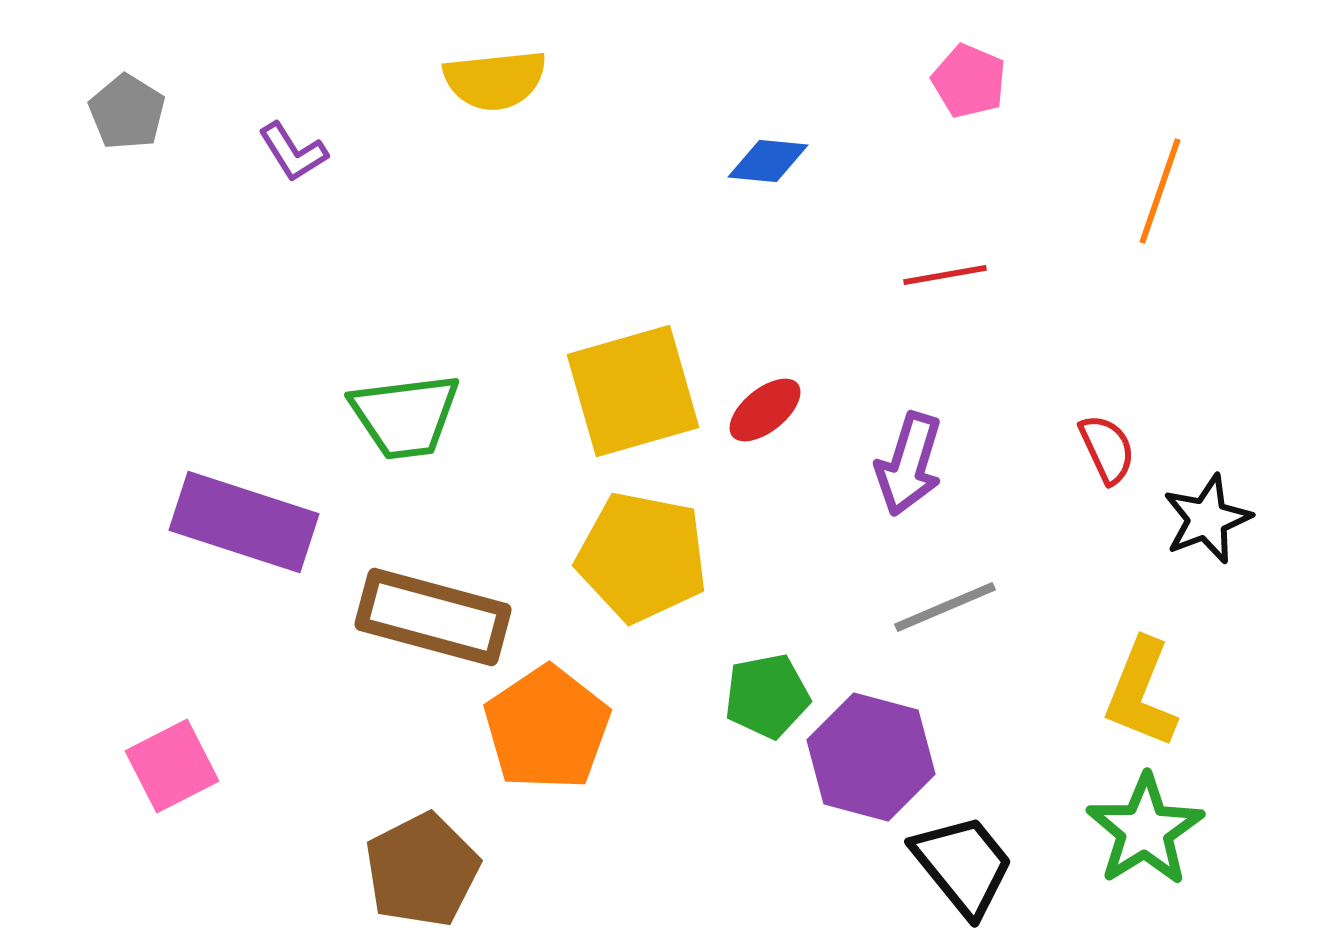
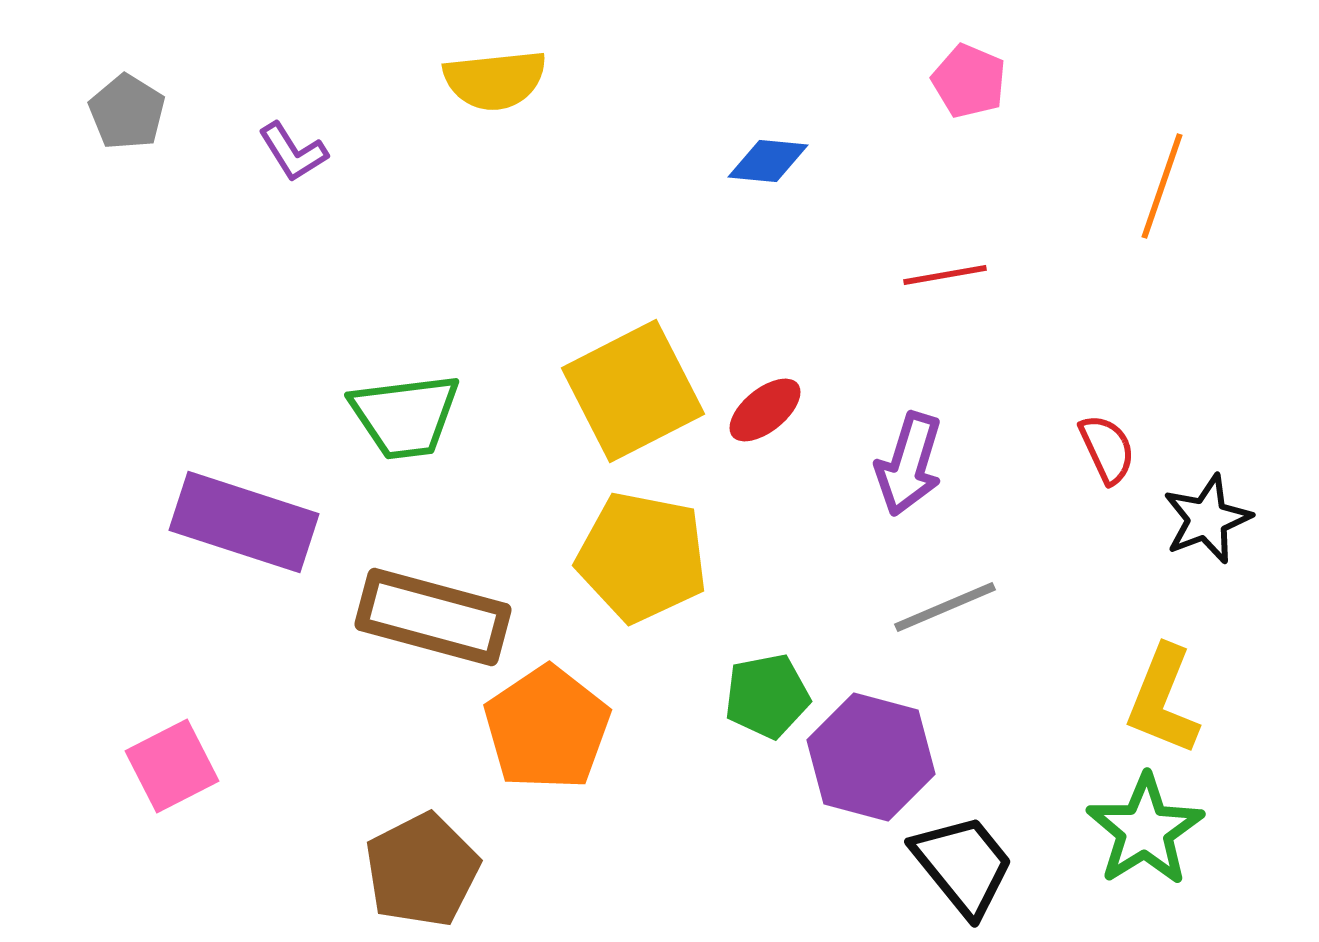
orange line: moved 2 px right, 5 px up
yellow square: rotated 11 degrees counterclockwise
yellow L-shape: moved 22 px right, 7 px down
